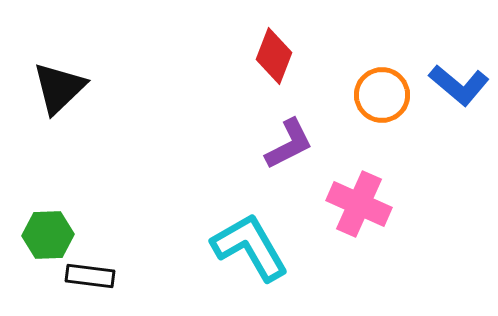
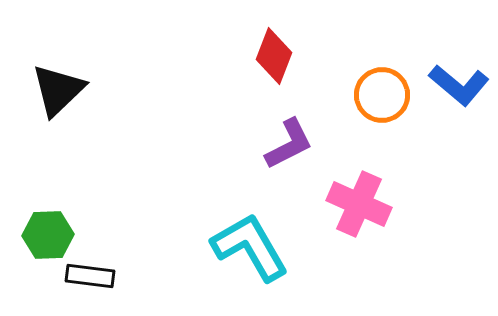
black triangle: moved 1 px left, 2 px down
